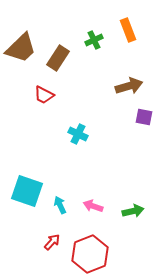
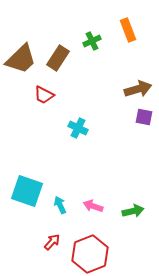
green cross: moved 2 px left, 1 px down
brown trapezoid: moved 11 px down
brown arrow: moved 9 px right, 3 px down
cyan cross: moved 6 px up
